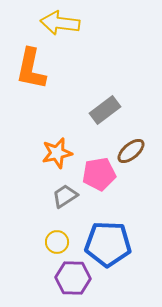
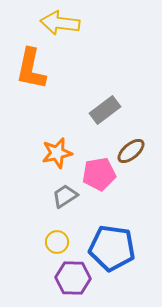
blue pentagon: moved 4 px right, 4 px down; rotated 6 degrees clockwise
